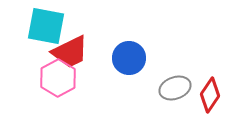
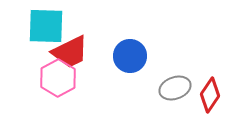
cyan square: rotated 9 degrees counterclockwise
blue circle: moved 1 px right, 2 px up
